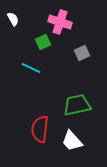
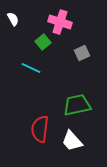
green square: rotated 14 degrees counterclockwise
